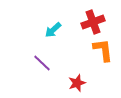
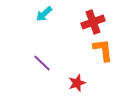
cyan arrow: moved 9 px left, 16 px up
